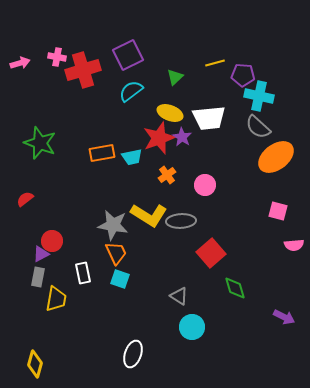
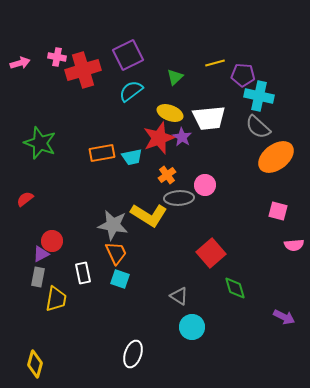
gray ellipse: moved 2 px left, 23 px up
